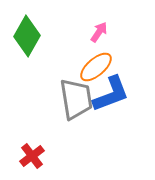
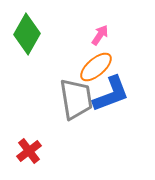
pink arrow: moved 1 px right, 3 px down
green diamond: moved 2 px up
red cross: moved 3 px left, 5 px up
